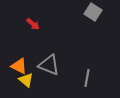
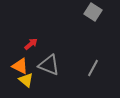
red arrow: moved 2 px left, 20 px down; rotated 80 degrees counterclockwise
orange triangle: moved 1 px right
gray line: moved 6 px right, 10 px up; rotated 18 degrees clockwise
